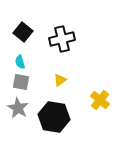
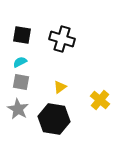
black square: moved 1 px left, 3 px down; rotated 30 degrees counterclockwise
black cross: rotated 30 degrees clockwise
cyan semicircle: rotated 80 degrees clockwise
yellow triangle: moved 7 px down
gray star: moved 1 px down
black hexagon: moved 2 px down
